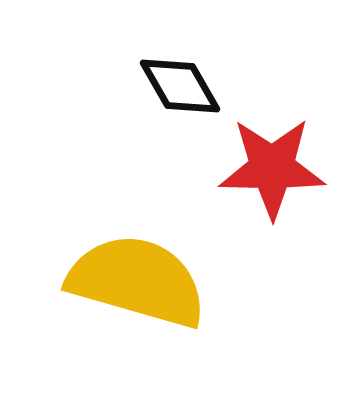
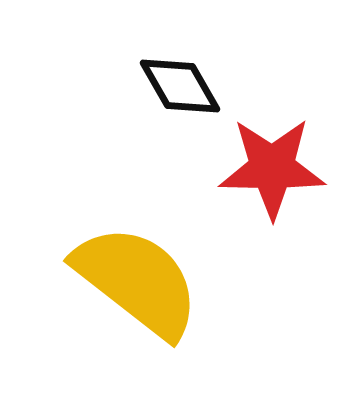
yellow semicircle: rotated 22 degrees clockwise
